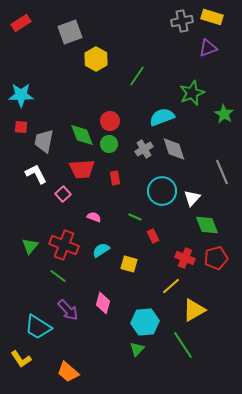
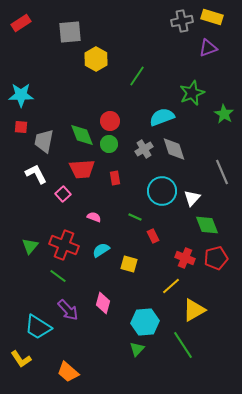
gray square at (70, 32): rotated 15 degrees clockwise
